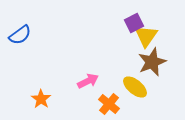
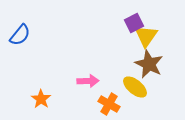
blue semicircle: rotated 15 degrees counterclockwise
brown star: moved 3 px left, 2 px down; rotated 24 degrees counterclockwise
pink arrow: rotated 25 degrees clockwise
orange cross: rotated 10 degrees counterclockwise
